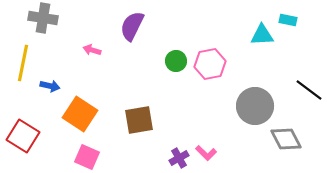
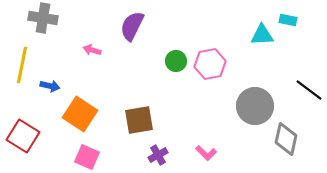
yellow line: moved 1 px left, 2 px down
gray diamond: rotated 40 degrees clockwise
purple cross: moved 21 px left, 3 px up
